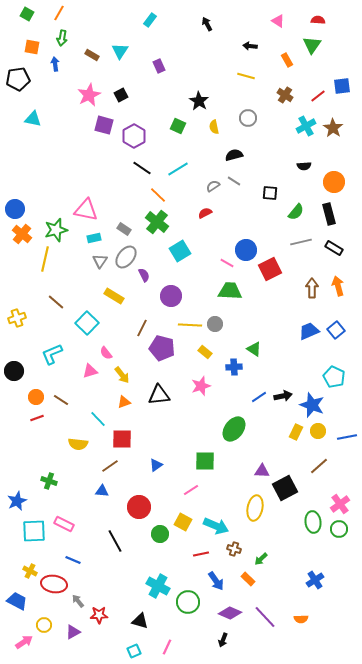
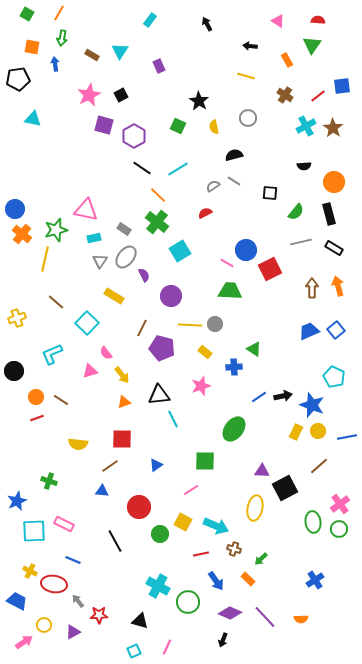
cyan line at (98, 419): moved 75 px right; rotated 18 degrees clockwise
